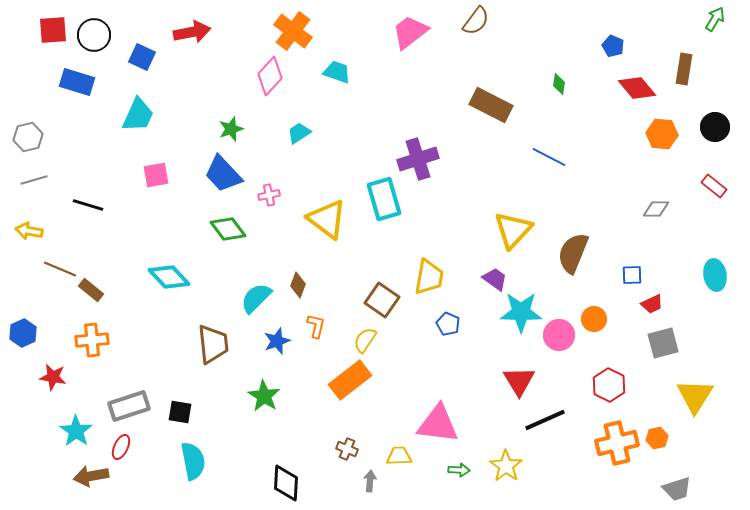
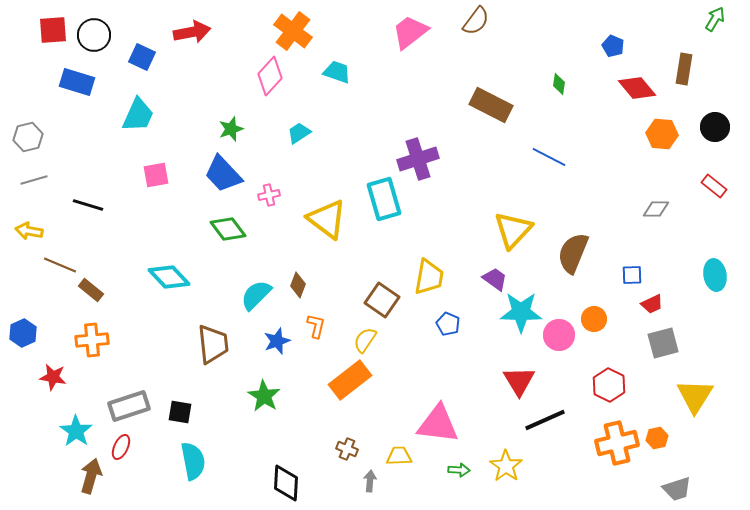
brown line at (60, 269): moved 4 px up
cyan semicircle at (256, 298): moved 3 px up
brown arrow at (91, 476): rotated 116 degrees clockwise
